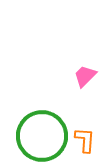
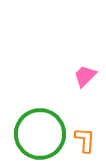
green circle: moved 2 px left, 2 px up
